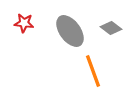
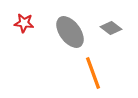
gray ellipse: moved 1 px down
orange line: moved 2 px down
